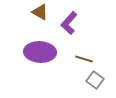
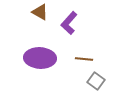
purple ellipse: moved 6 px down
brown line: rotated 12 degrees counterclockwise
gray square: moved 1 px right, 1 px down
